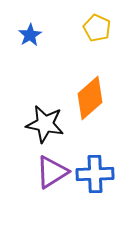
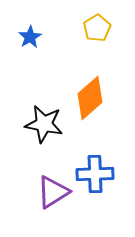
yellow pentagon: rotated 16 degrees clockwise
blue star: moved 2 px down
black star: moved 1 px left
purple triangle: moved 1 px right, 20 px down
